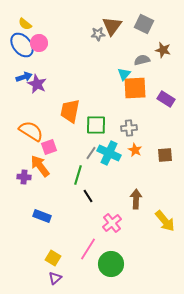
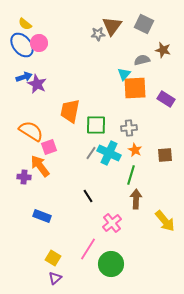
green line: moved 53 px right
